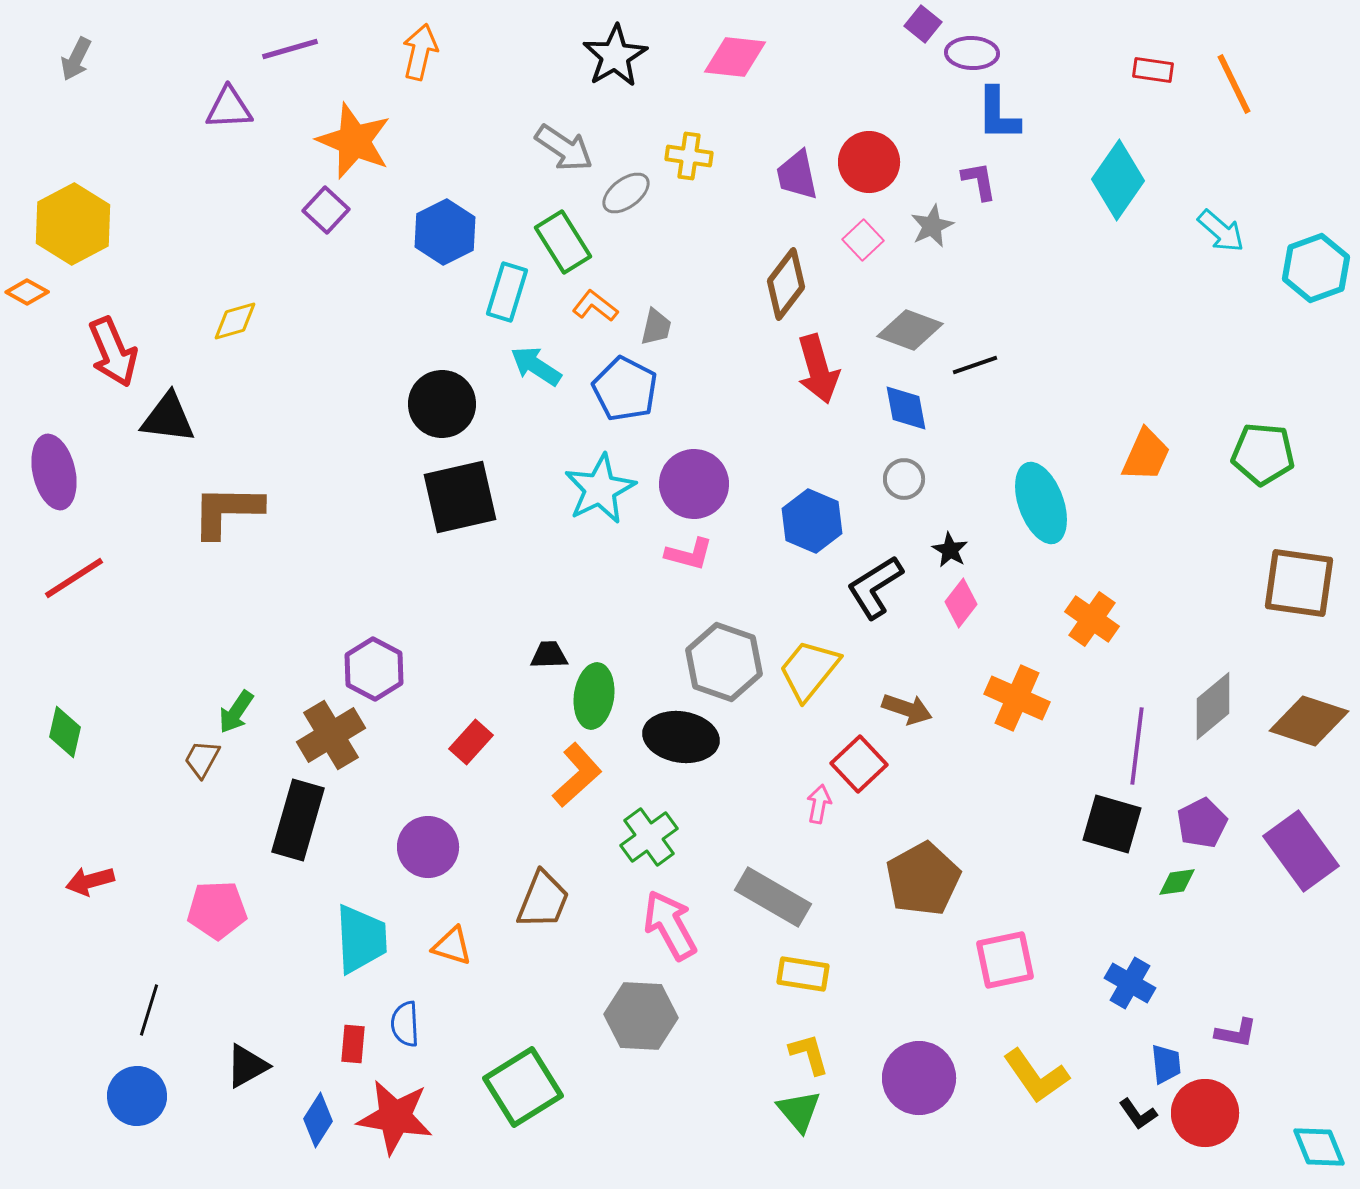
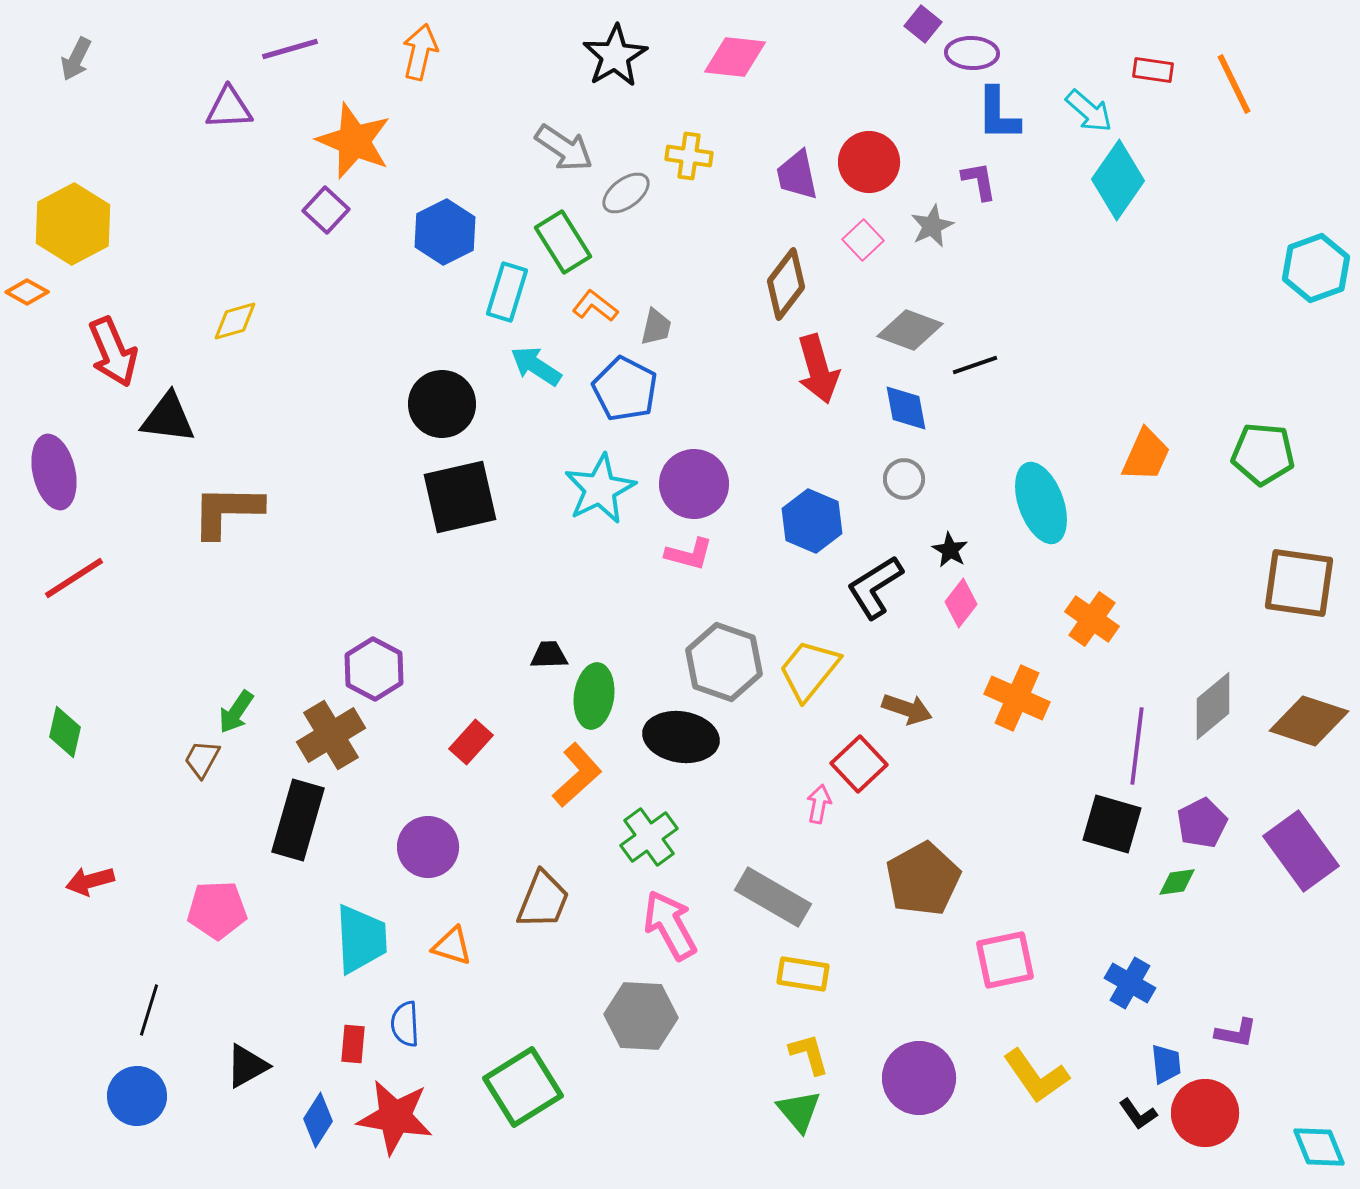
cyan arrow at (1221, 231): moved 132 px left, 120 px up
